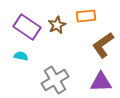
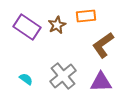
cyan semicircle: moved 5 px right, 23 px down; rotated 24 degrees clockwise
gray cross: moved 8 px right, 4 px up; rotated 8 degrees counterclockwise
